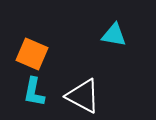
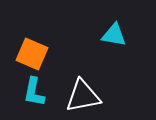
white triangle: rotated 39 degrees counterclockwise
